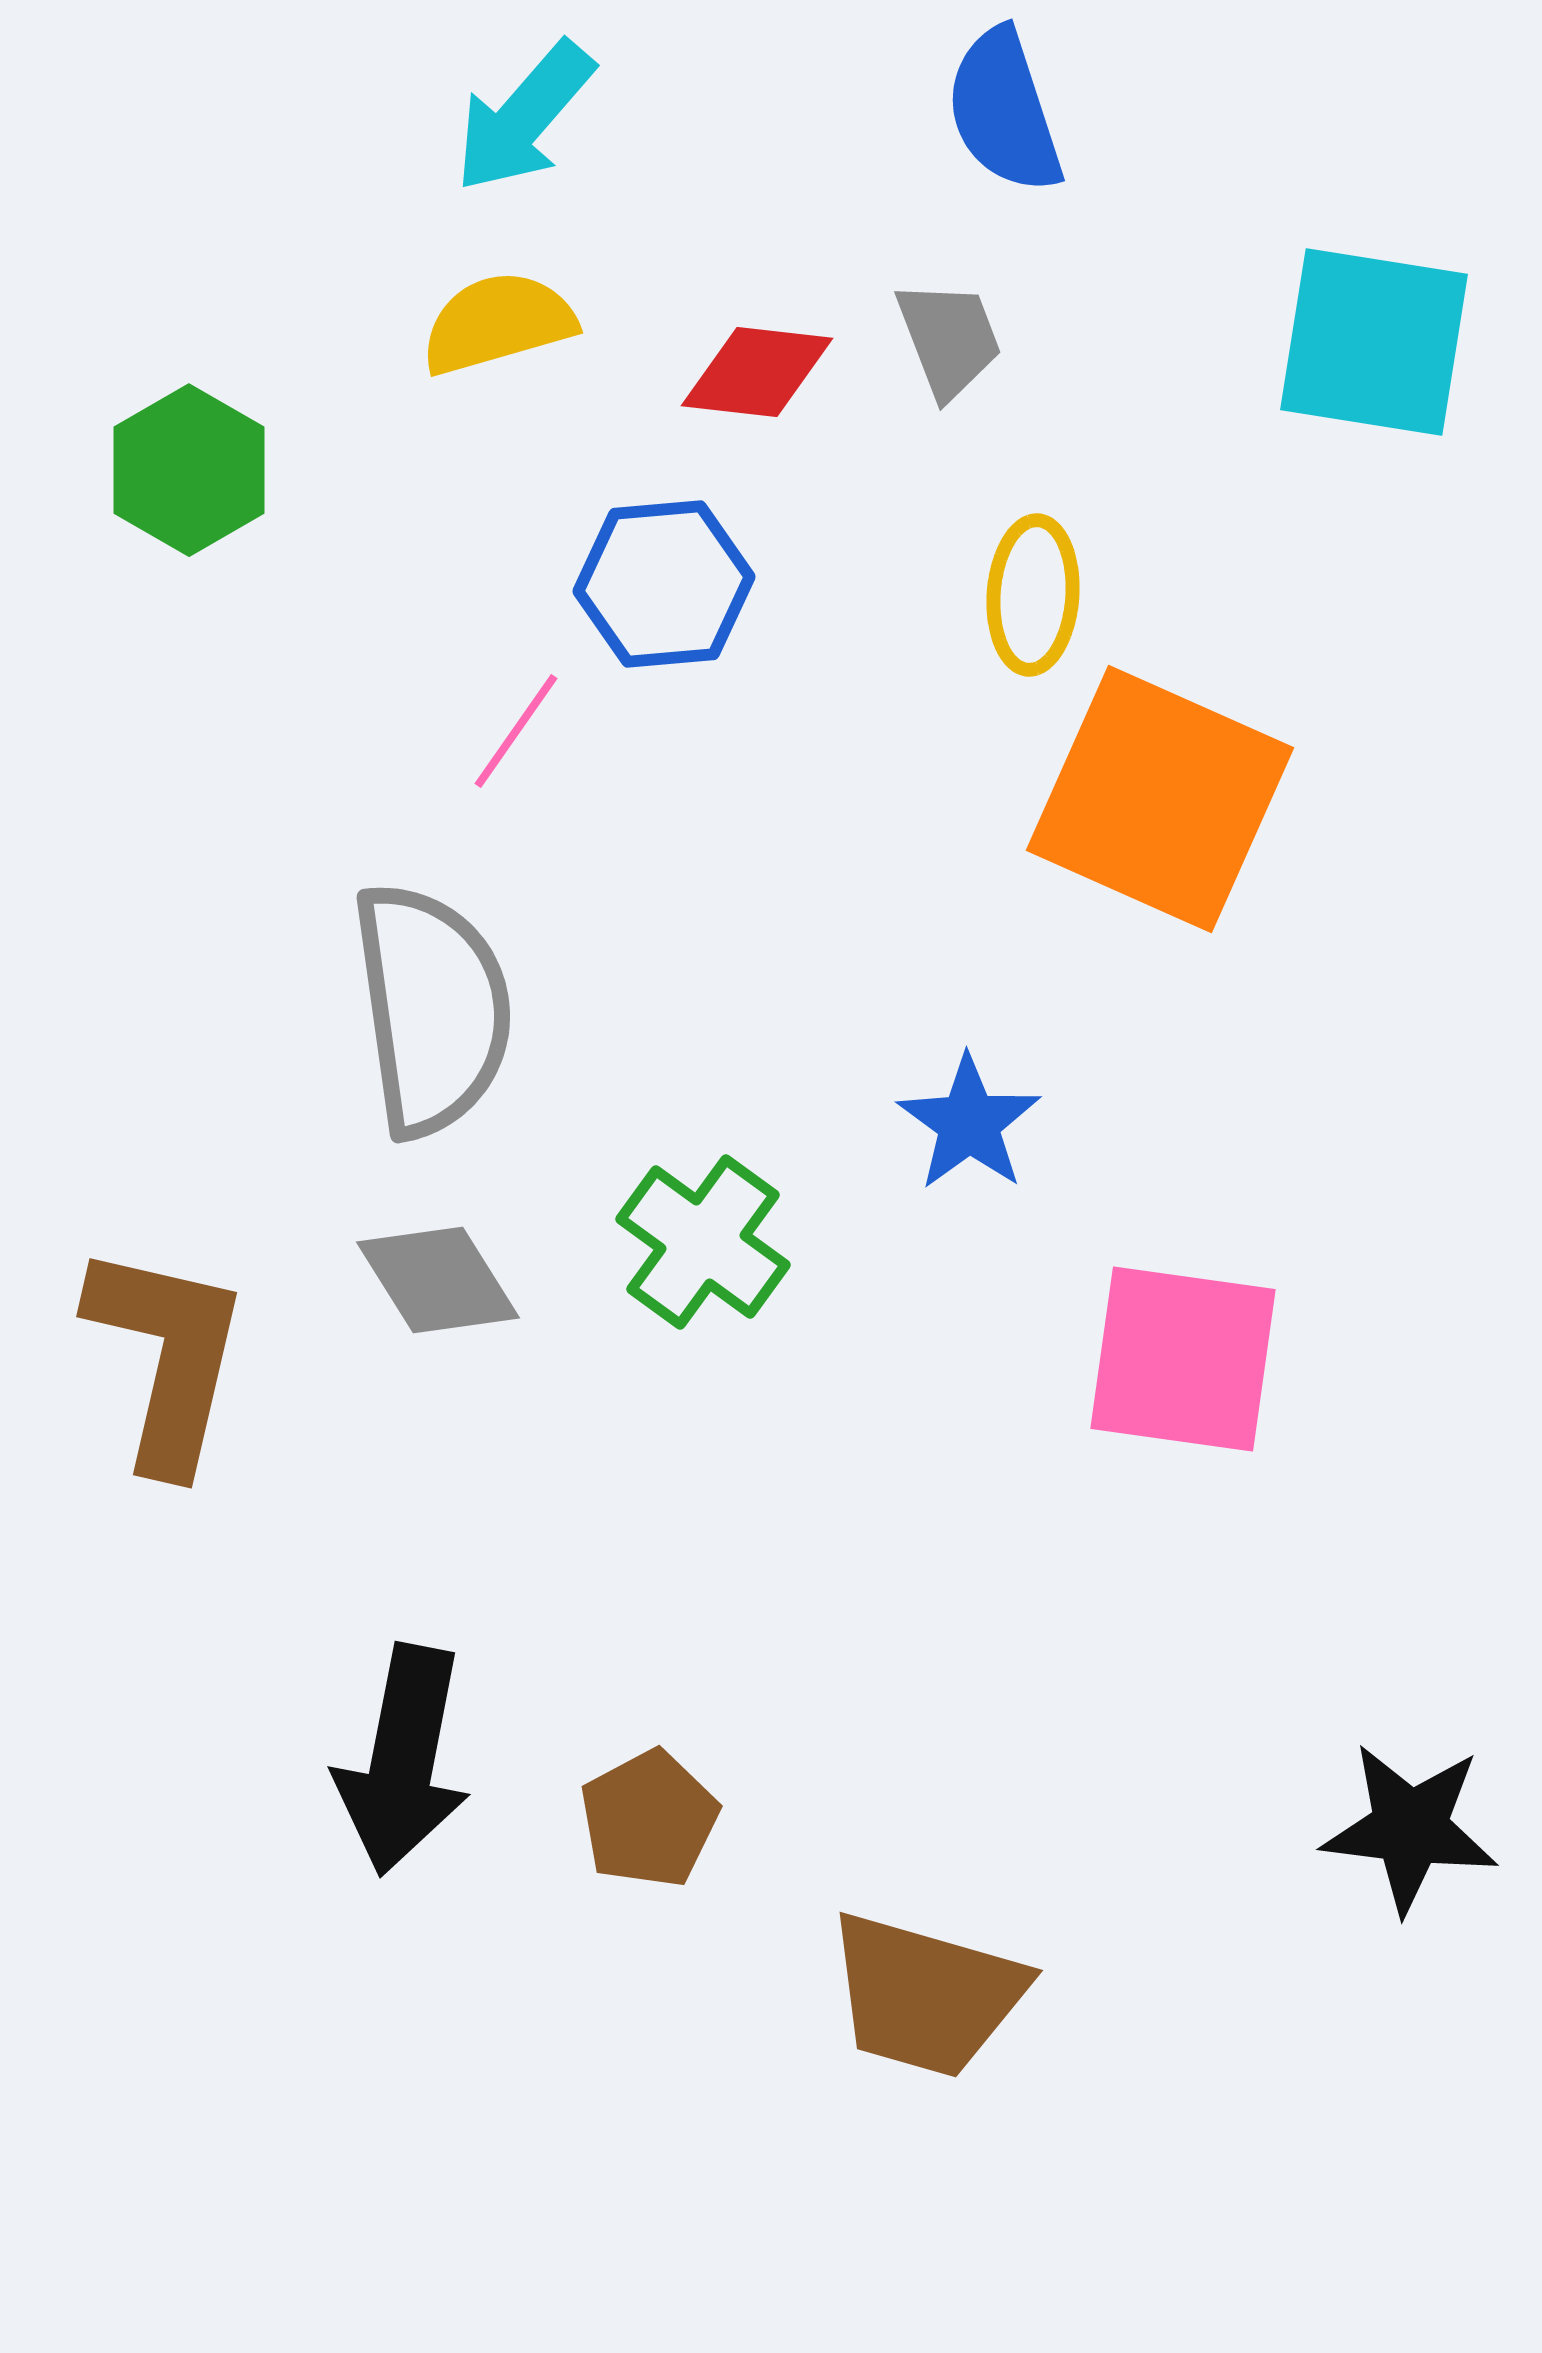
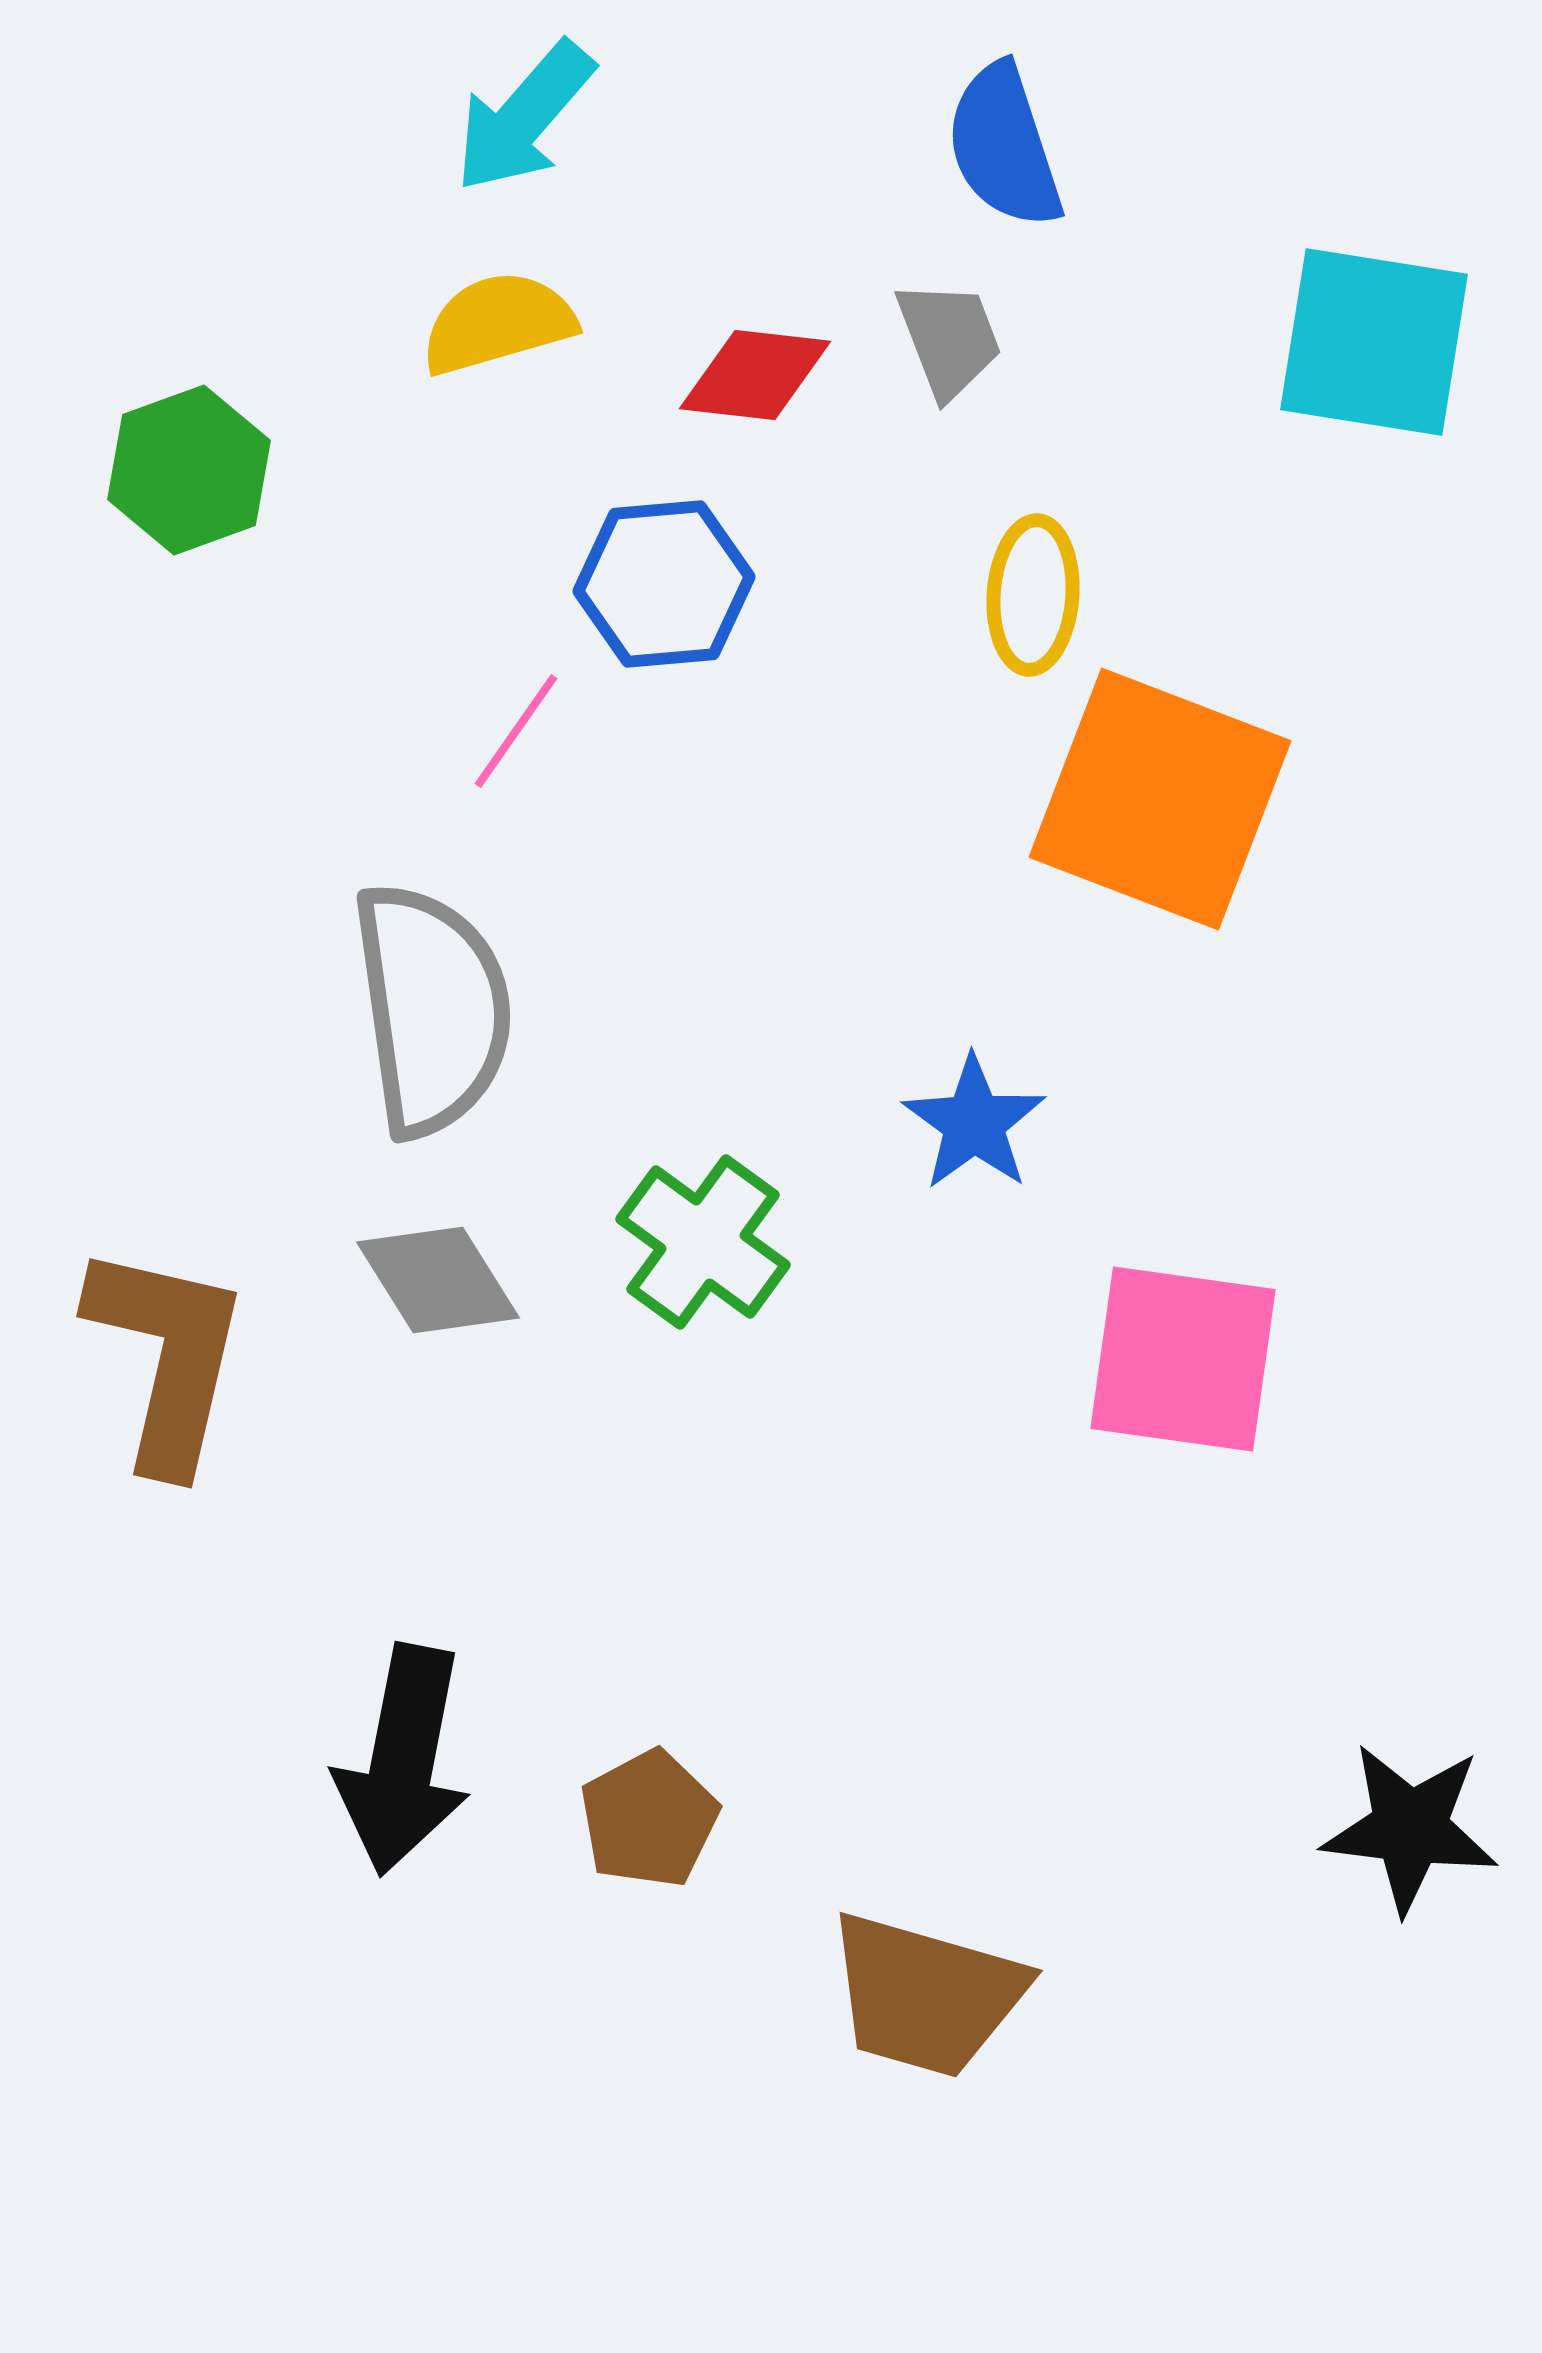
blue semicircle: moved 35 px down
red diamond: moved 2 px left, 3 px down
green hexagon: rotated 10 degrees clockwise
orange square: rotated 3 degrees counterclockwise
blue star: moved 5 px right
